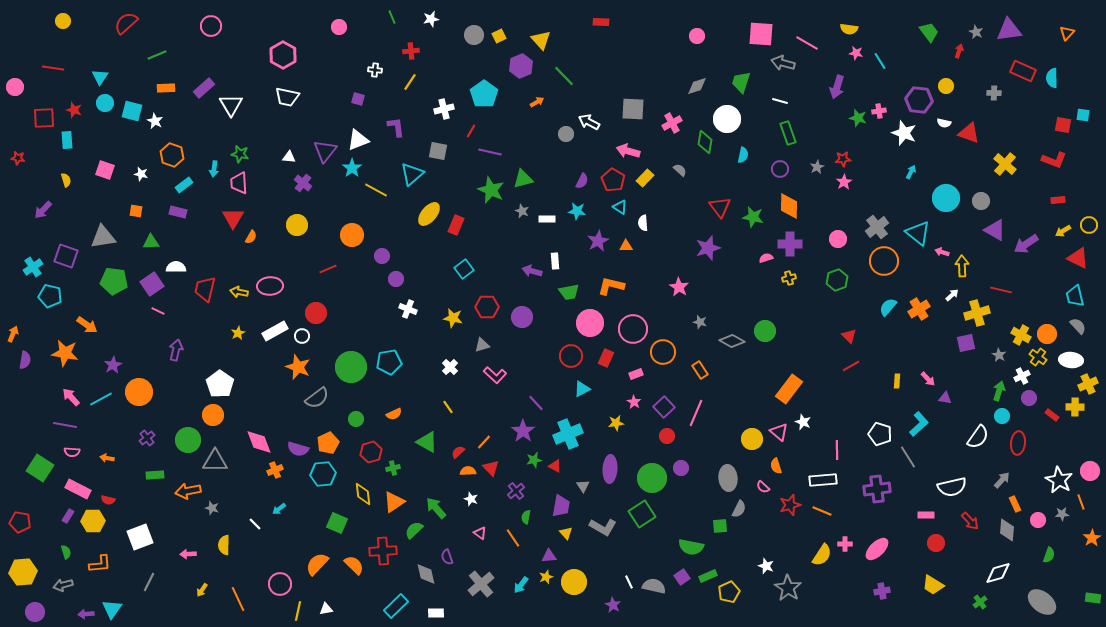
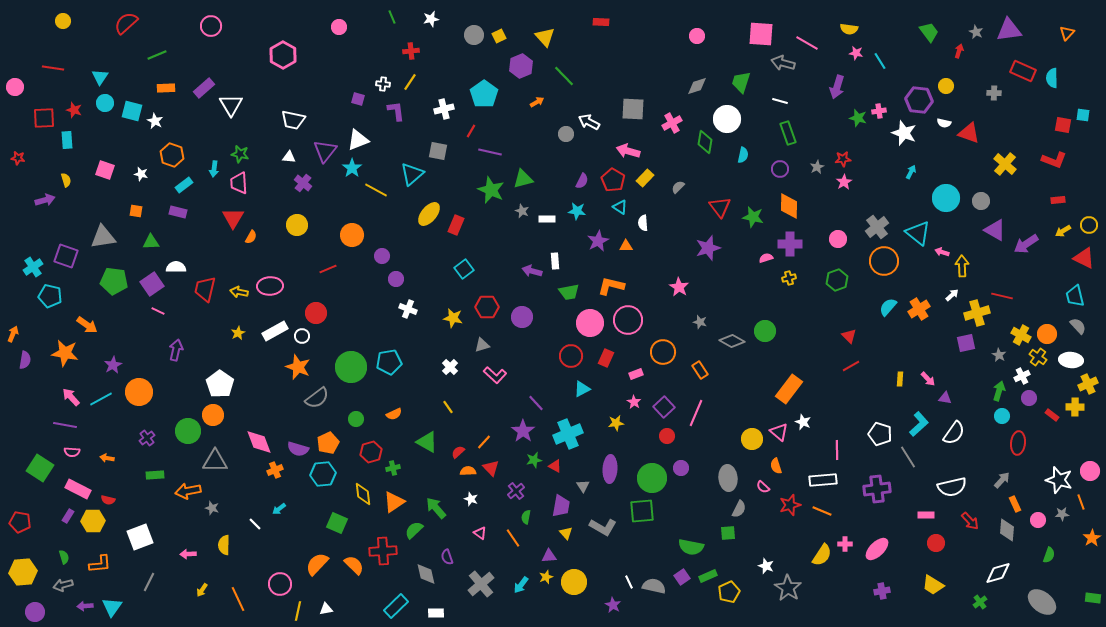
yellow triangle at (541, 40): moved 4 px right, 3 px up
white cross at (375, 70): moved 8 px right, 14 px down
white trapezoid at (287, 97): moved 6 px right, 23 px down
purple L-shape at (396, 127): moved 16 px up
gray semicircle at (680, 170): moved 2 px left, 17 px down; rotated 88 degrees counterclockwise
purple arrow at (43, 210): moved 2 px right, 10 px up; rotated 150 degrees counterclockwise
red triangle at (1078, 258): moved 6 px right
red line at (1001, 290): moved 1 px right, 6 px down
pink circle at (633, 329): moved 5 px left, 9 px up
yellow rectangle at (897, 381): moved 3 px right, 2 px up
white semicircle at (978, 437): moved 24 px left, 4 px up
green circle at (188, 440): moved 9 px up
white star at (1059, 480): rotated 12 degrees counterclockwise
green square at (642, 514): moved 3 px up; rotated 28 degrees clockwise
green square at (720, 526): moved 8 px right, 7 px down
green semicircle at (66, 552): moved 2 px left, 5 px down
cyan triangle at (112, 609): moved 2 px up
purple arrow at (86, 614): moved 1 px left, 8 px up
